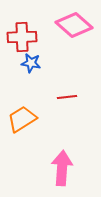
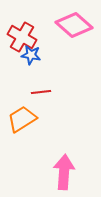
red cross: rotated 32 degrees clockwise
blue star: moved 8 px up
red line: moved 26 px left, 5 px up
pink arrow: moved 2 px right, 4 px down
